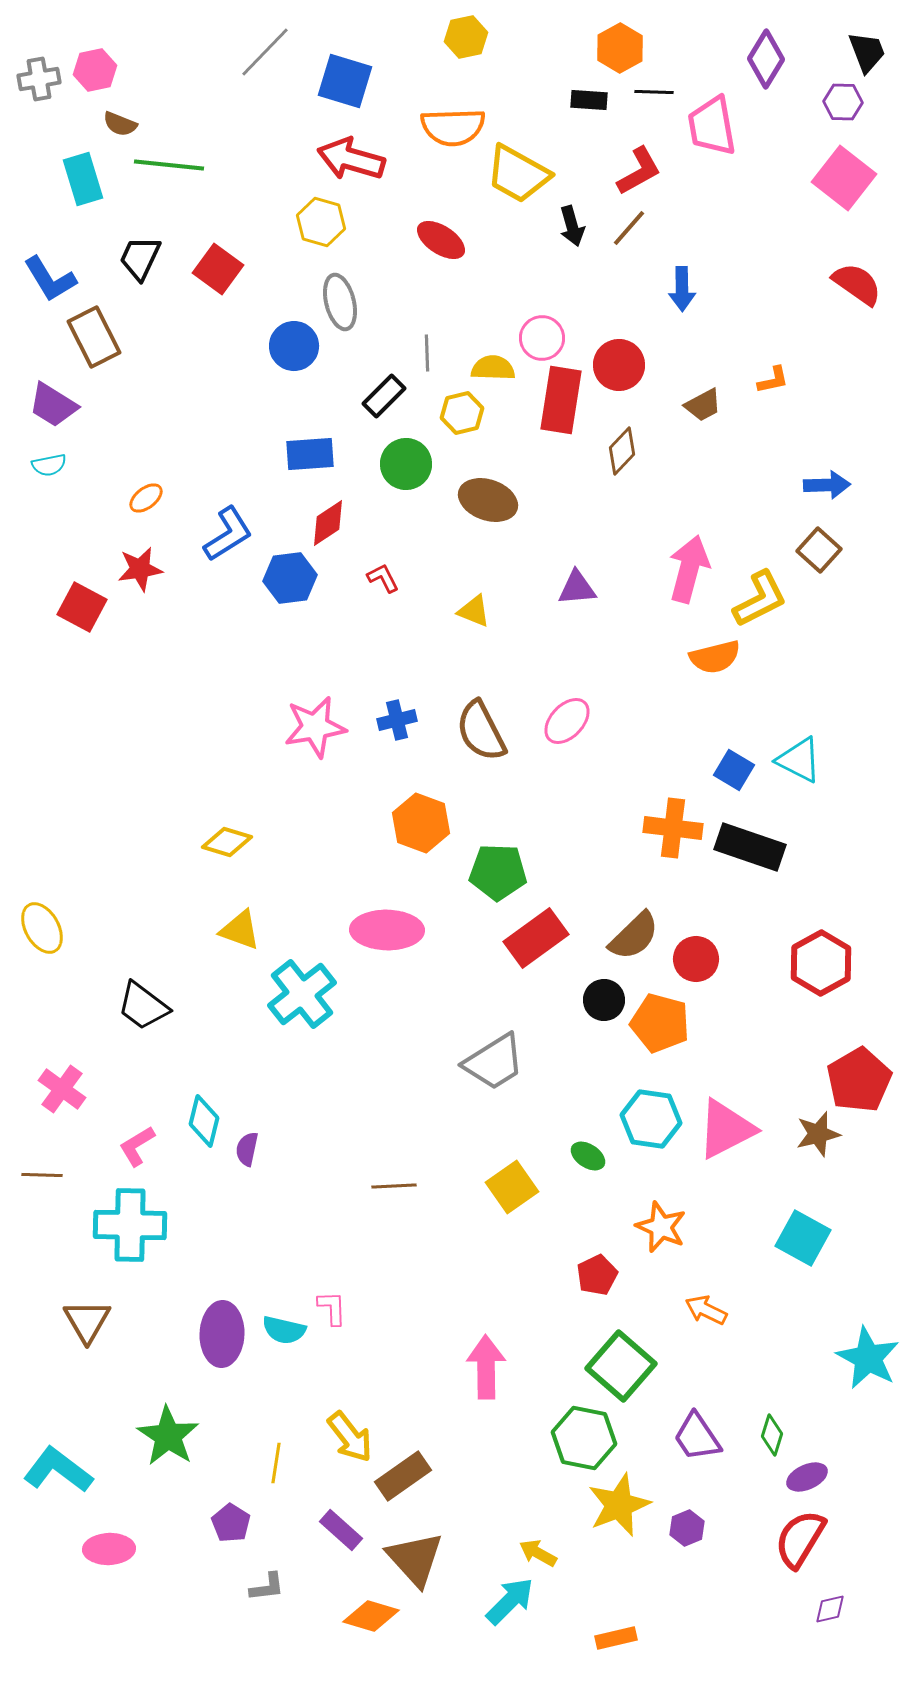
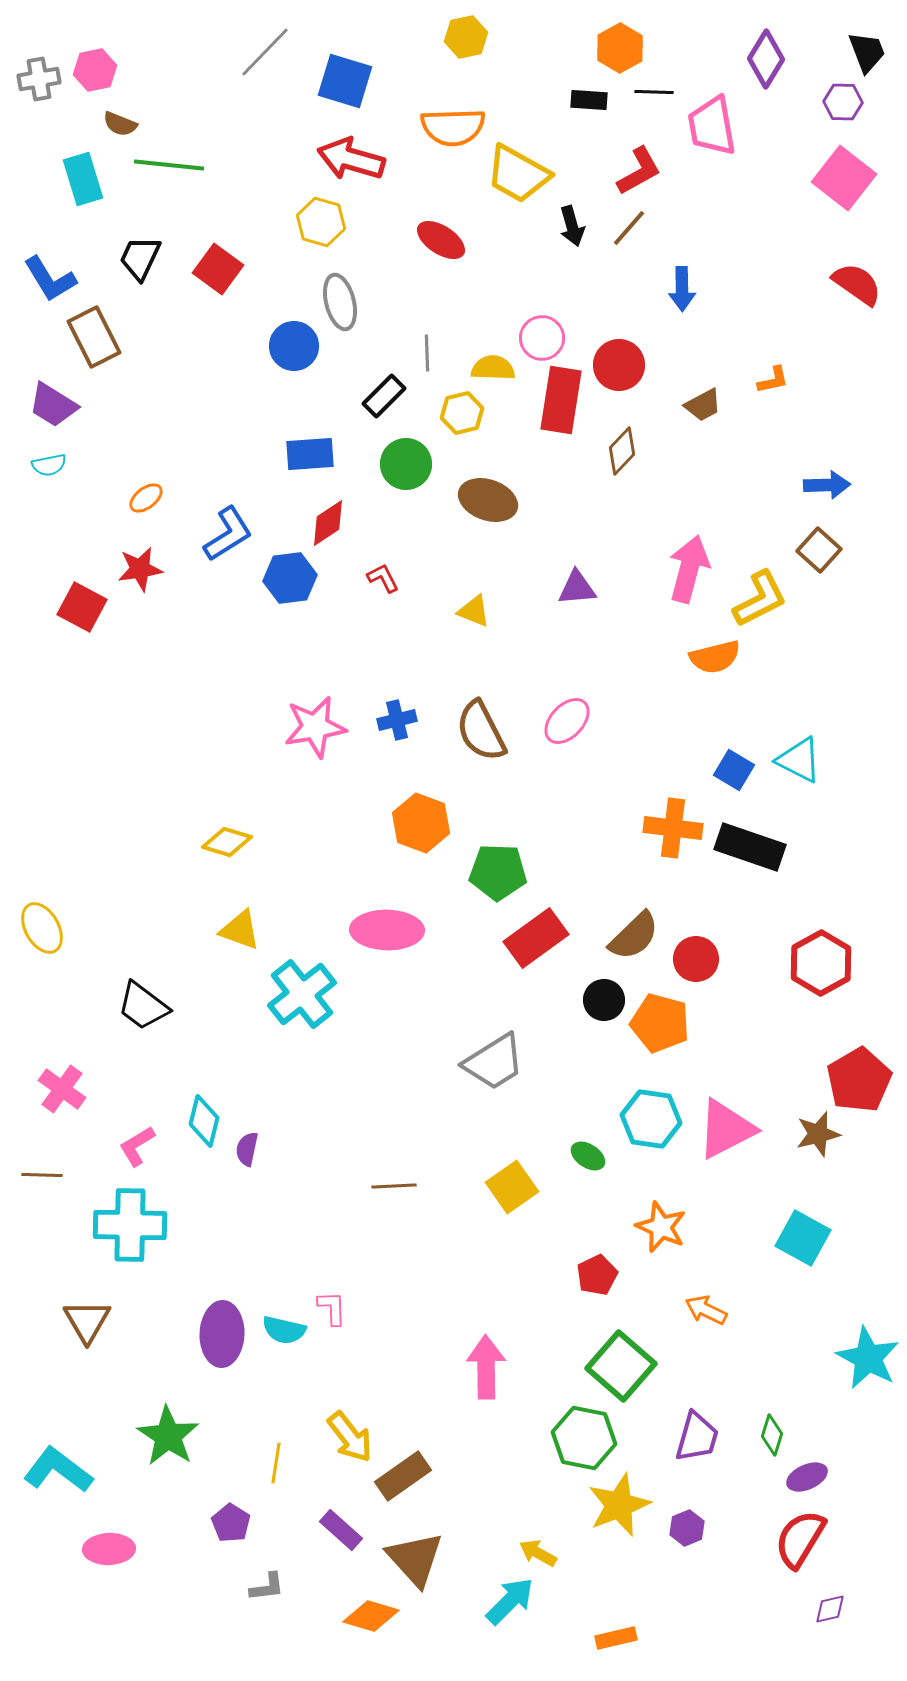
purple trapezoid at (697, 1437): rotated 130 degrees counterclockwise
